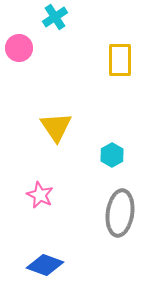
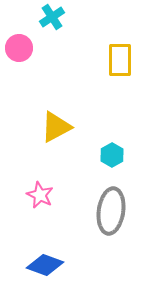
cyan cross: moved 3 px left
yellow triangle: rotated 36 degrees clockwise
gray ellipse: moved 9 px left, 2 px up
